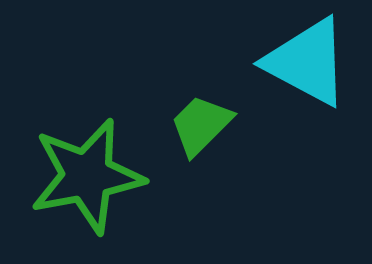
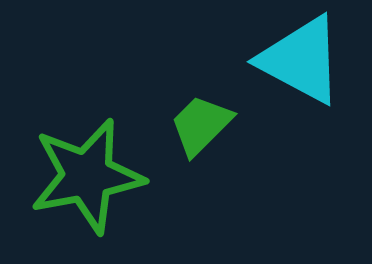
cyan triangle: moved 6 px left, 2 px up
